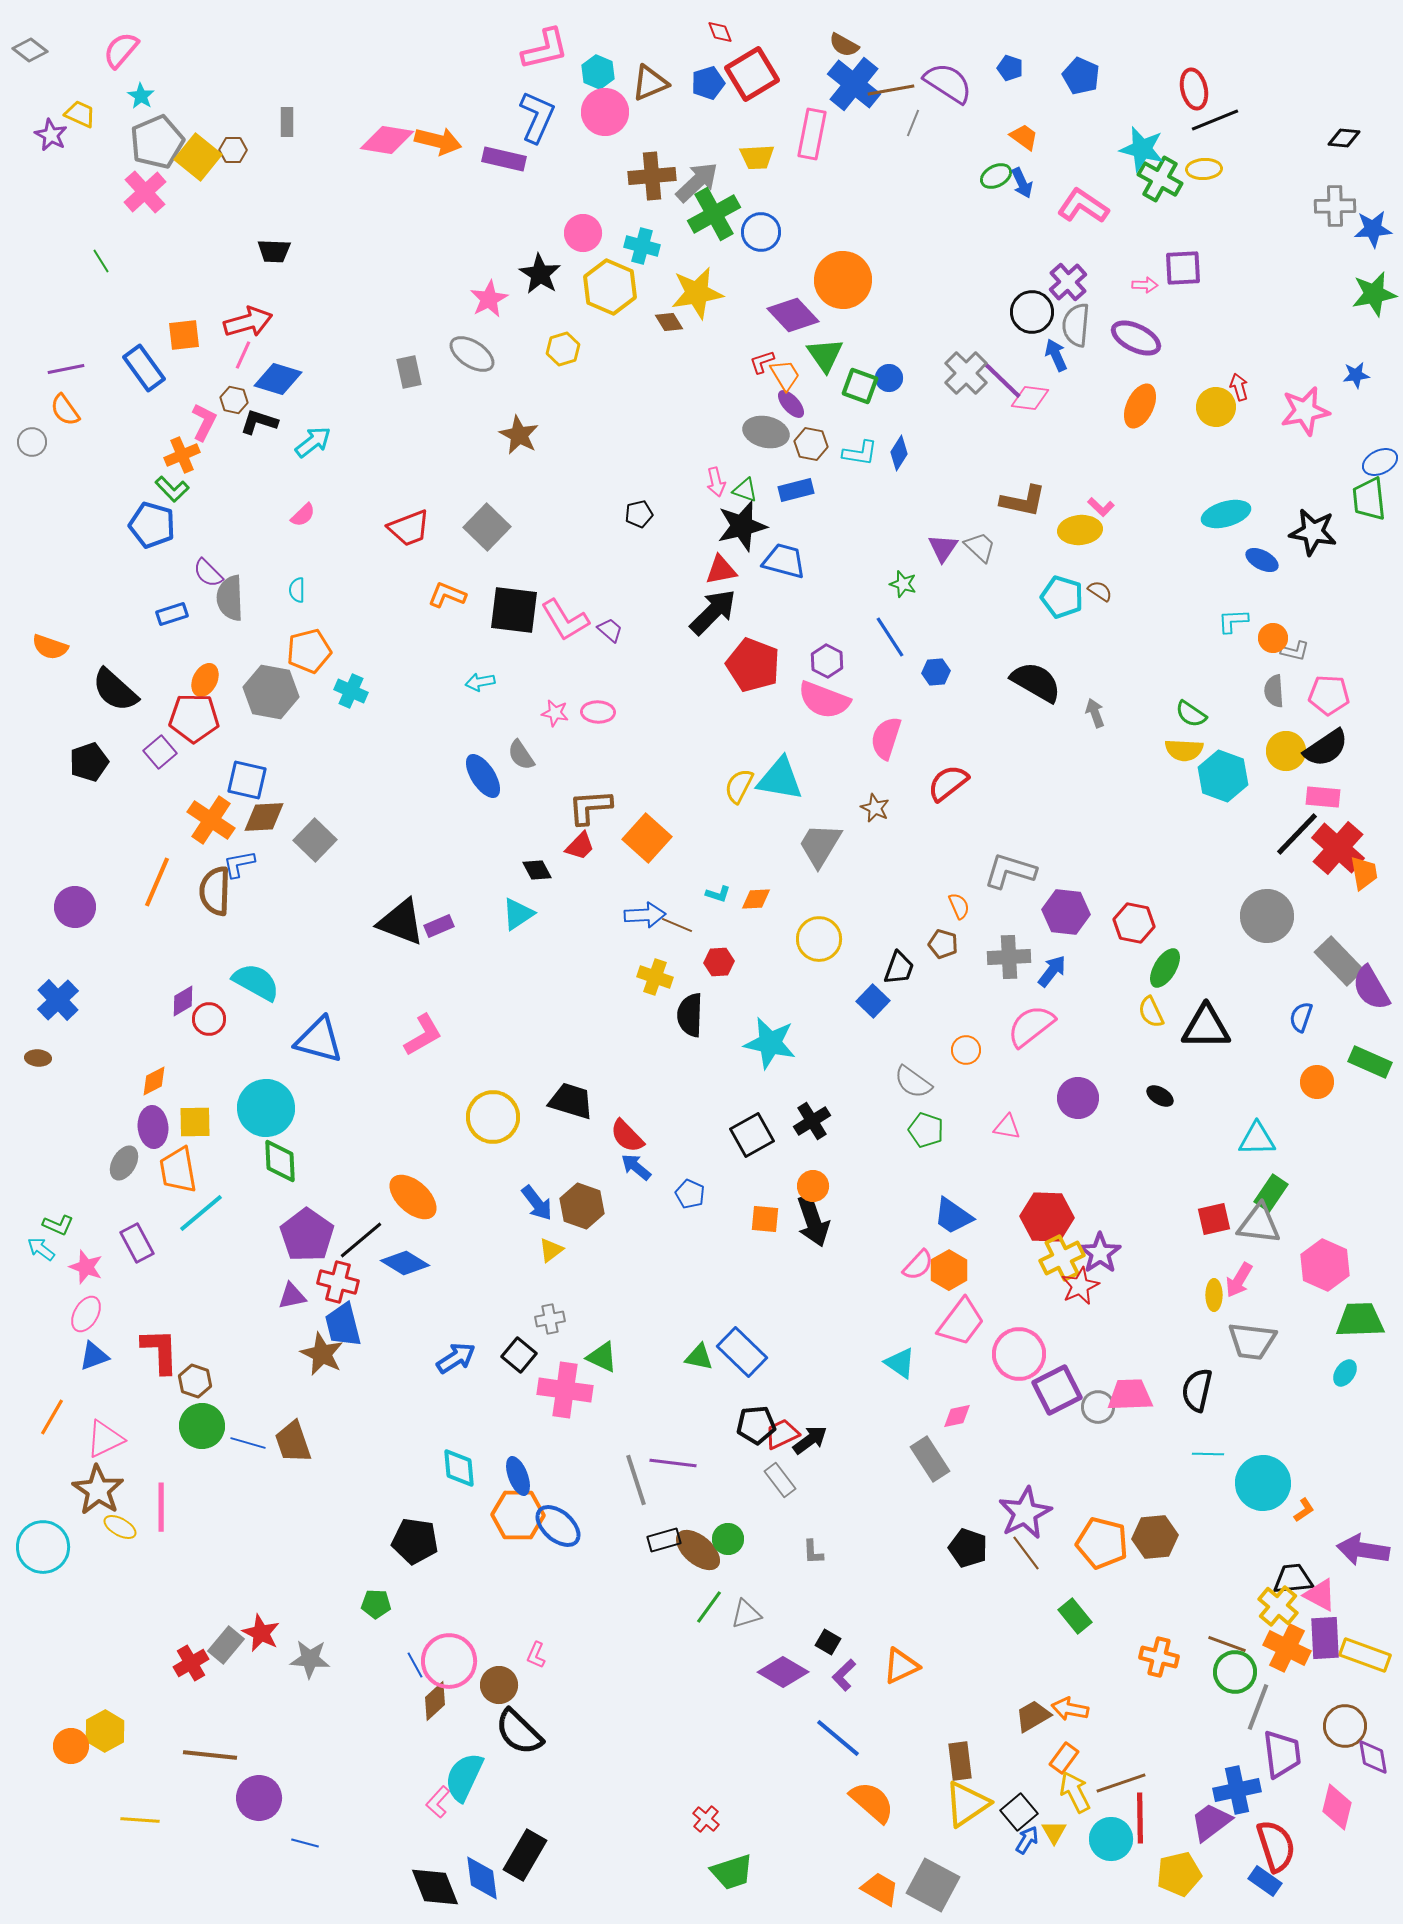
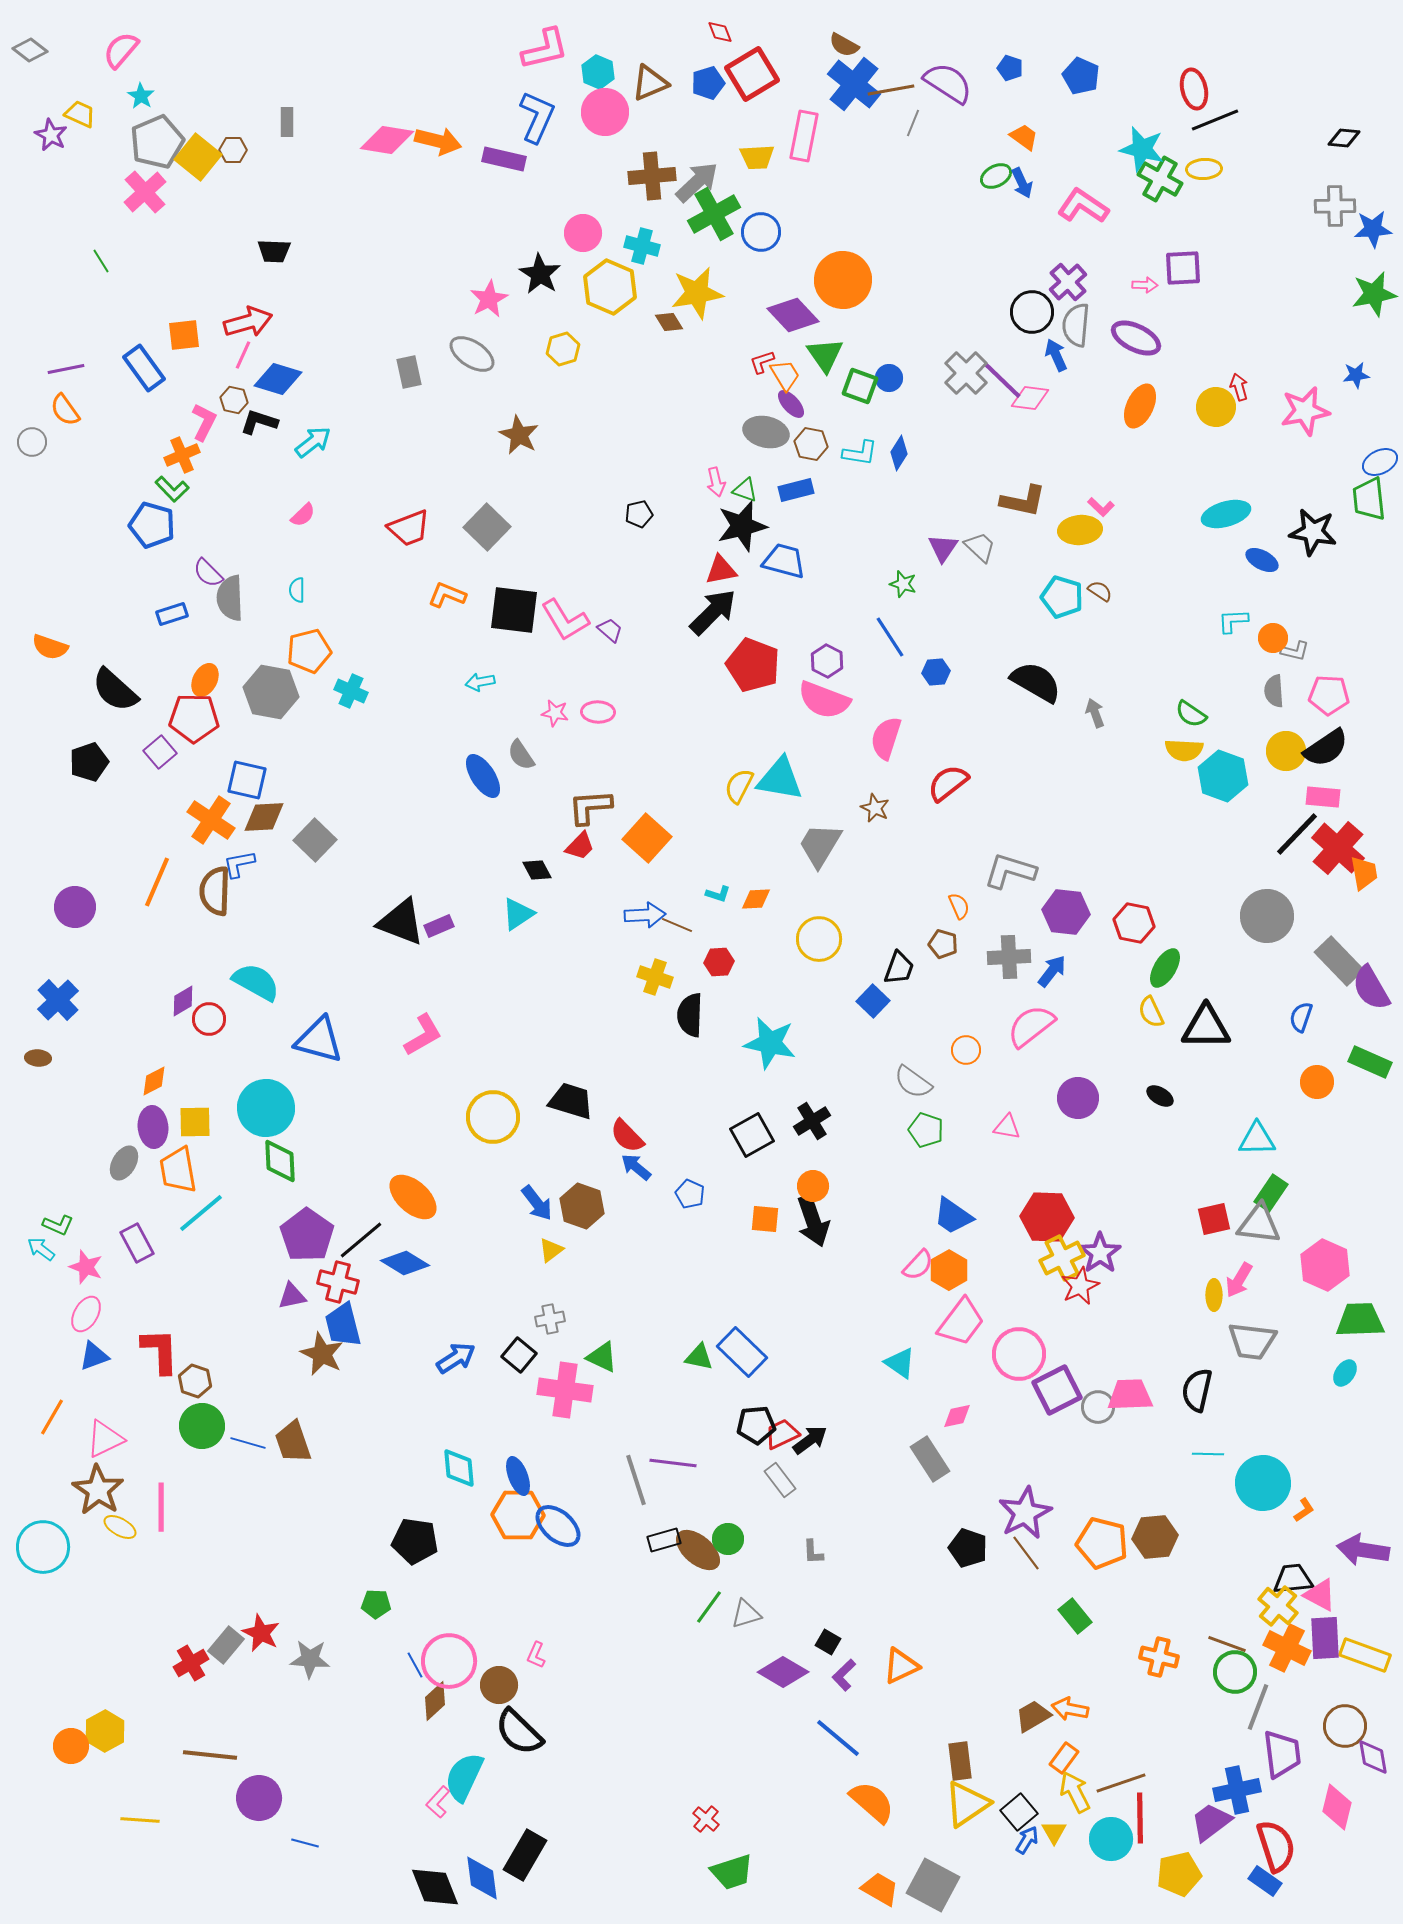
pink rectangle at (812, 134): moved 8 px left, 2 px down
